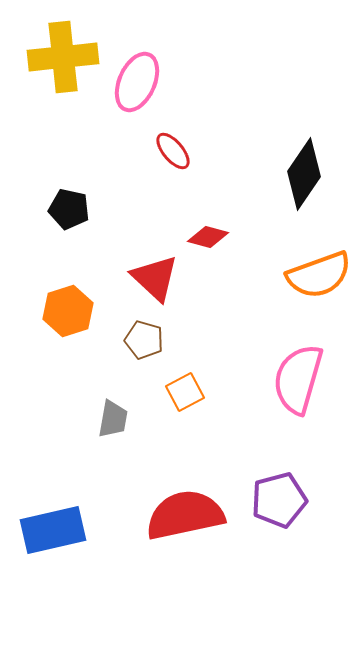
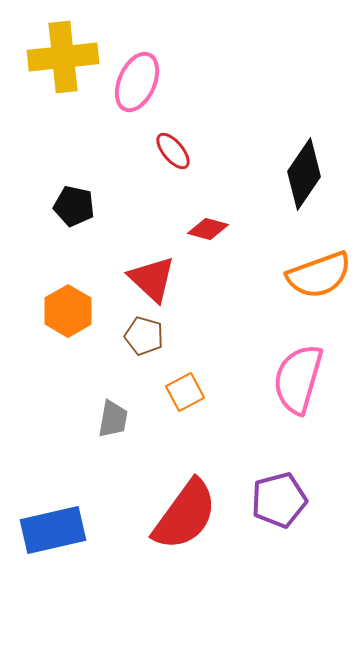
black pentagon: moved 5 px right, 3 px up
red diamond: moved 8 px up
red triangle: moved 3 px left, 1 px down
orange hexagon: rotated 12 degrees counterclockwise
brown pentagon: moved 4 px up
red semicircle: rotated 138 degrees clockwise
